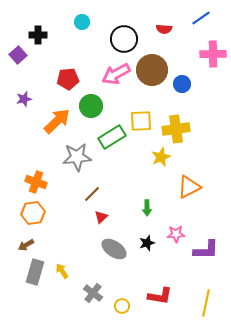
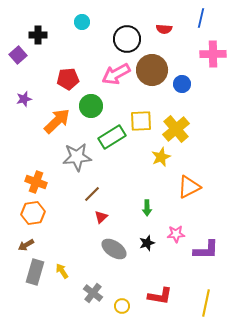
blue line: rotated 42 degrees counterclockwise
black circle: moved 3 px right
yellow cross: rotated 32 degrees counterclockwise
